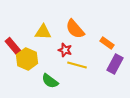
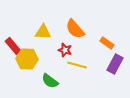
yellow hexagon: rotated 20 degrees counterclockwise
